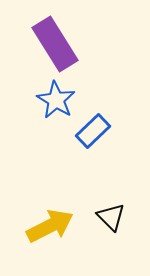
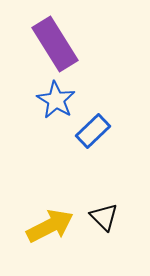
black triangle: moved 7 px left
